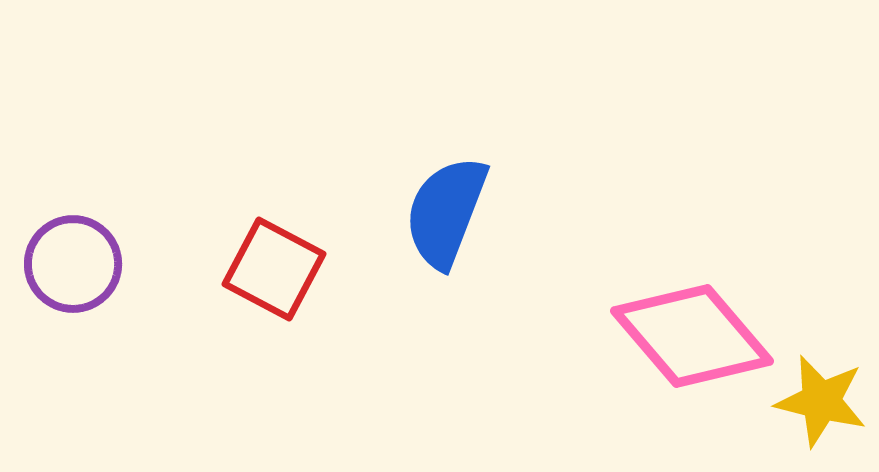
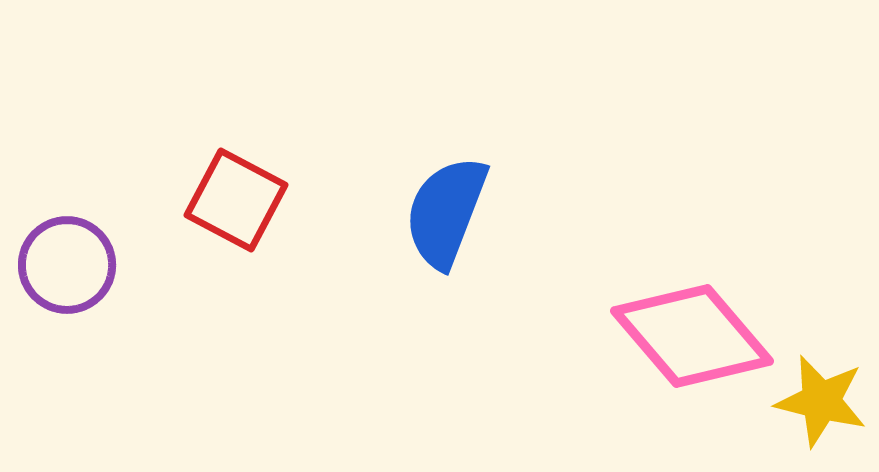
purple circle: moved 6 px left, 1 px down
red square: moved 38 px left, 69 px up
